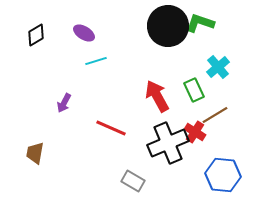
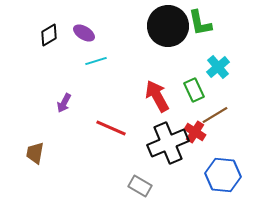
green L-shape: rotated 120 degrees counterclockwise
black diamond: moved 13 px right
gray rectangle: moved 7 px right, 5 px down
